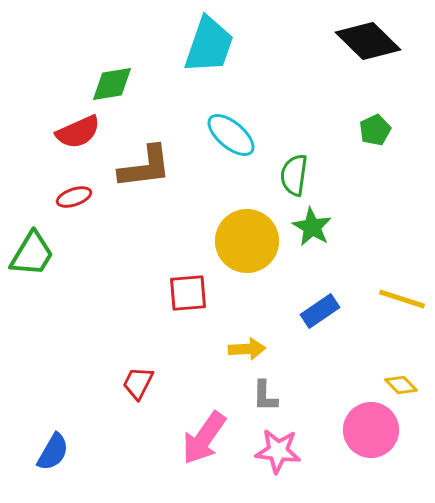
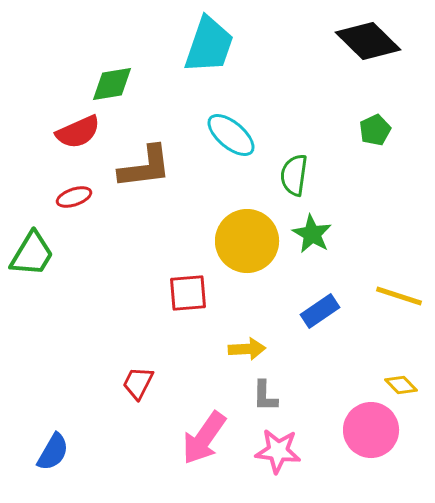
green star: moved 7 px down
yellow line: moved 3 px left, 3 px up
